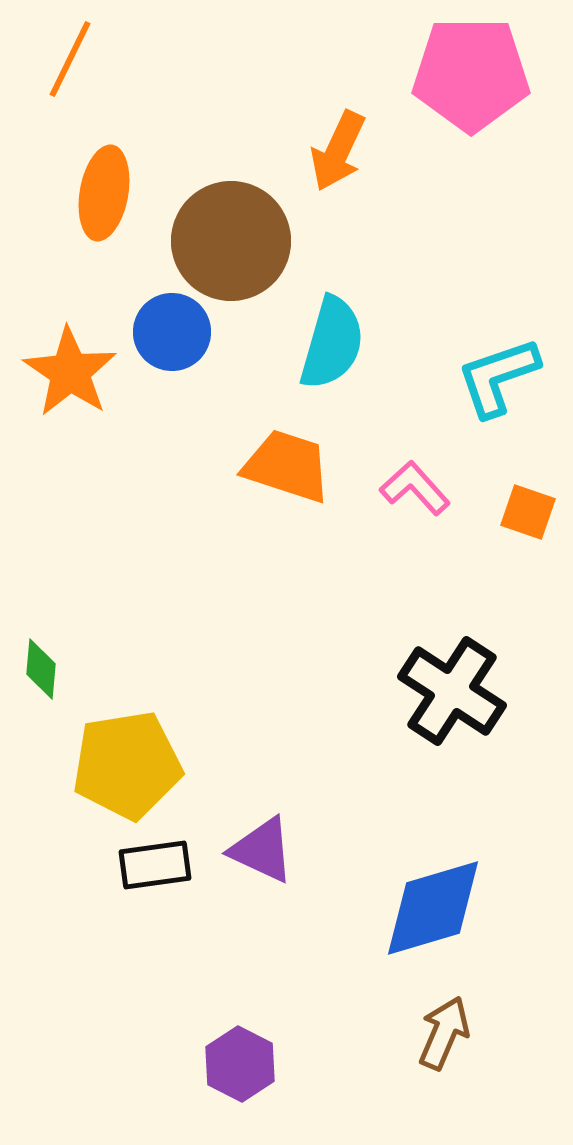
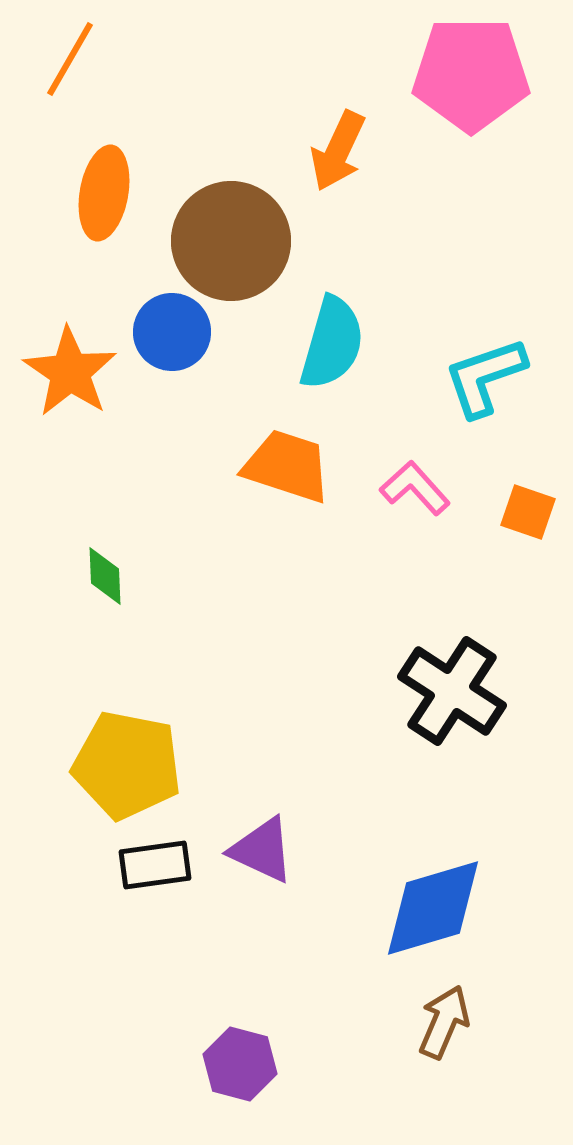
orange line: rotated 4 degrees clockwise
cyan L-shape: moved 13 px left
green diamond: moved 64 px right, 93 px up; rotated 8 degrees counterclockwise
yellow pentagon: rotated 20 degrees clockwise
brown arrow: moved 11 px up
purple hexagon: rotated 12 degrees counterclockwise
